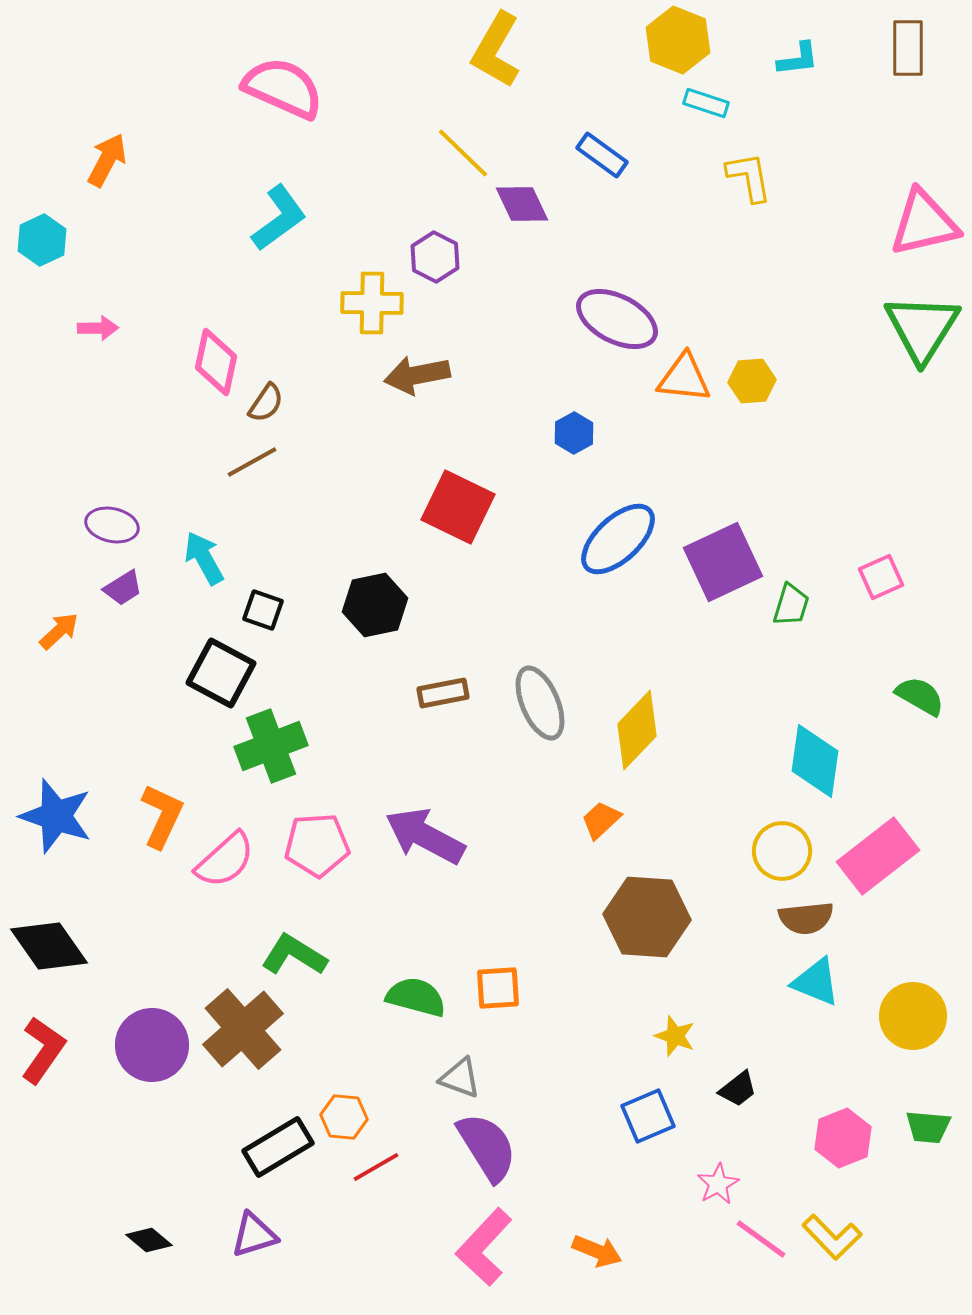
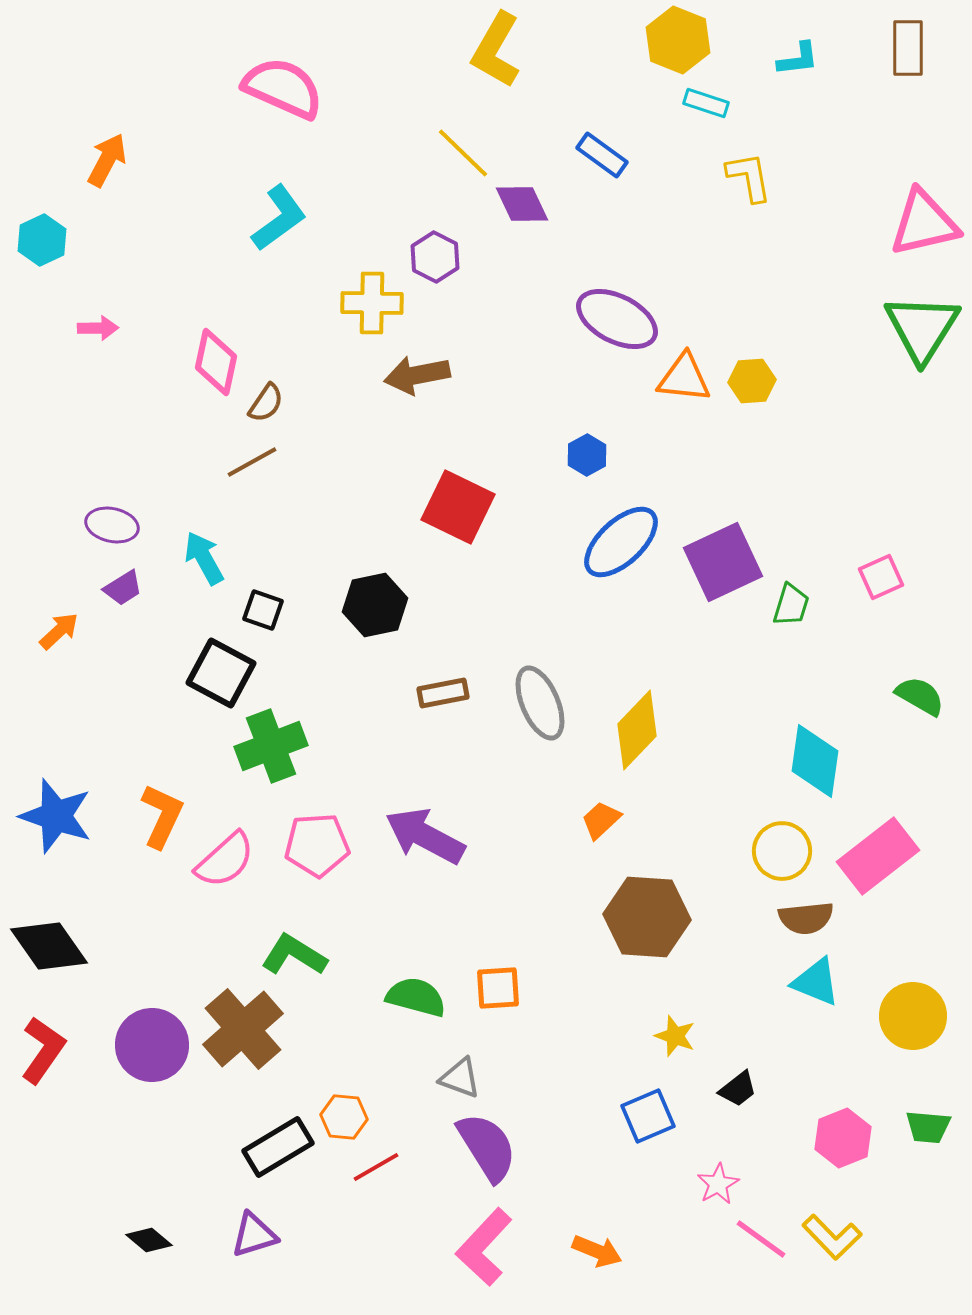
blue hexagon at (574, 433): moved 13 px right, 22 px down
blue ellipse at (618, 539): moved 3 px right, 3 px down
